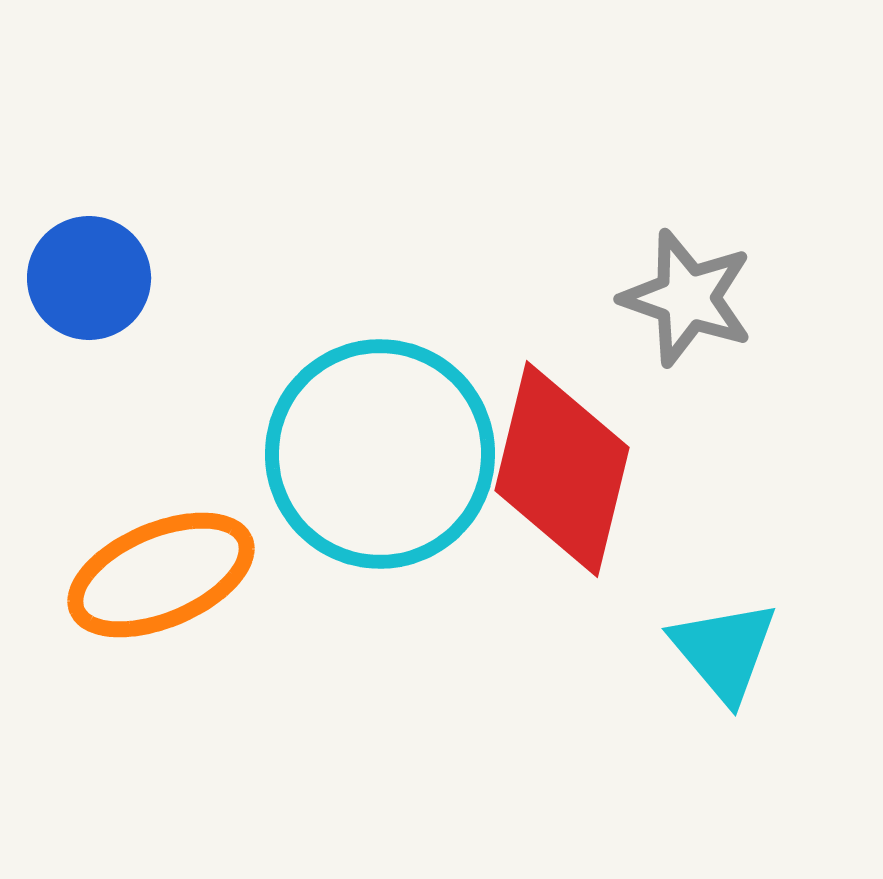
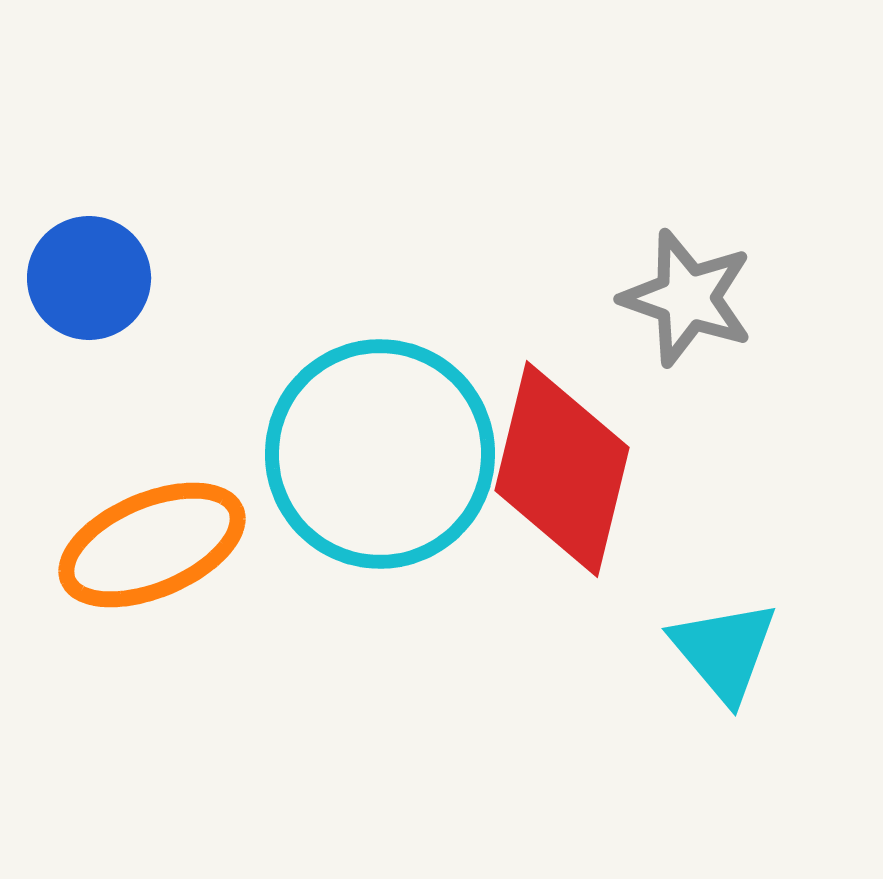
orange ellipse: moved 9 px left, 30 px up
